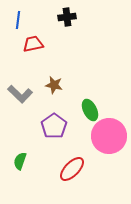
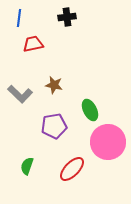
blue line: moved 1 px right, 2 px up
purple pentagon: rotated 25 degrees clockwise
pink circle: moved 1 px left, 6 px down
green semicircle: moved 7 px right, 5 px down
